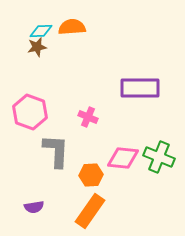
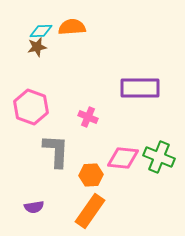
pink hexagon: moved 1 px right, 5 px up
